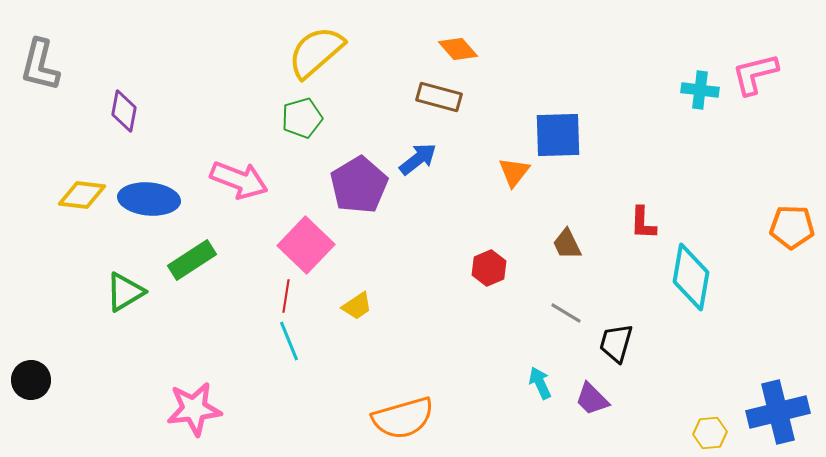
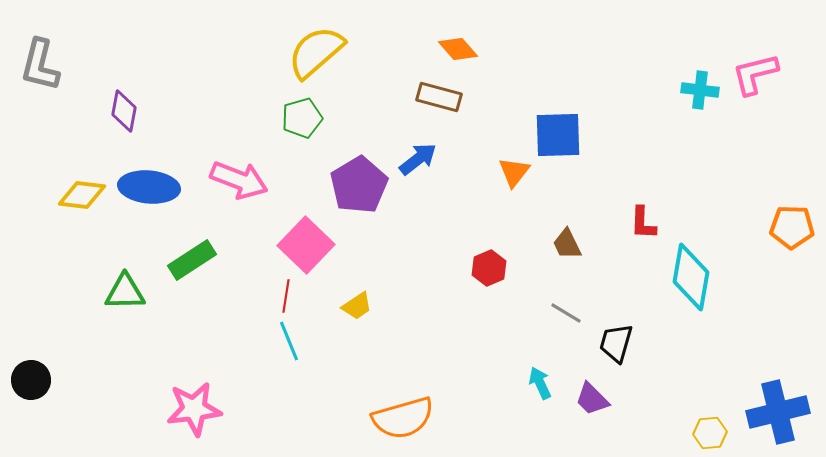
blue ellipse: moved 12 px up
green triangle: rotated 30 degrees clockwise
